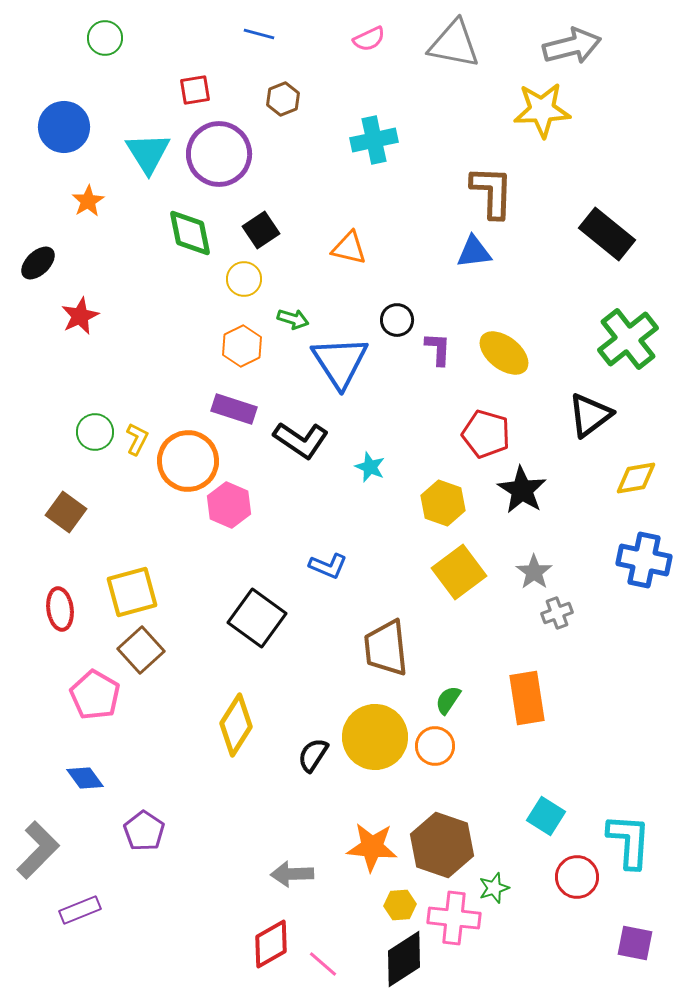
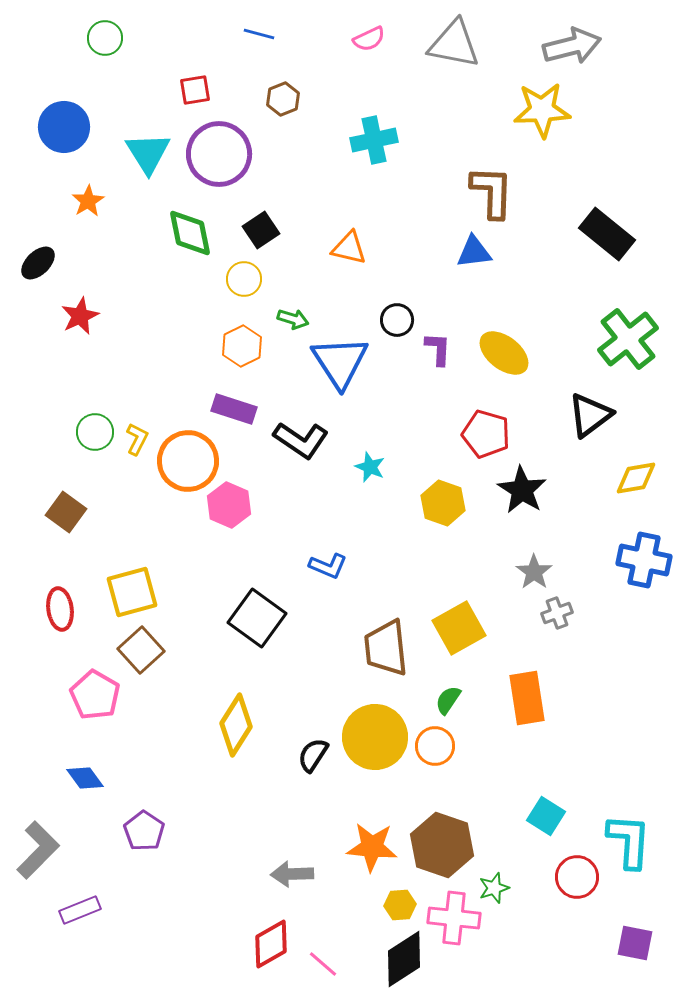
yellow square at (459, 572): moved 56 px down; rotated 8 degrees clockwise
